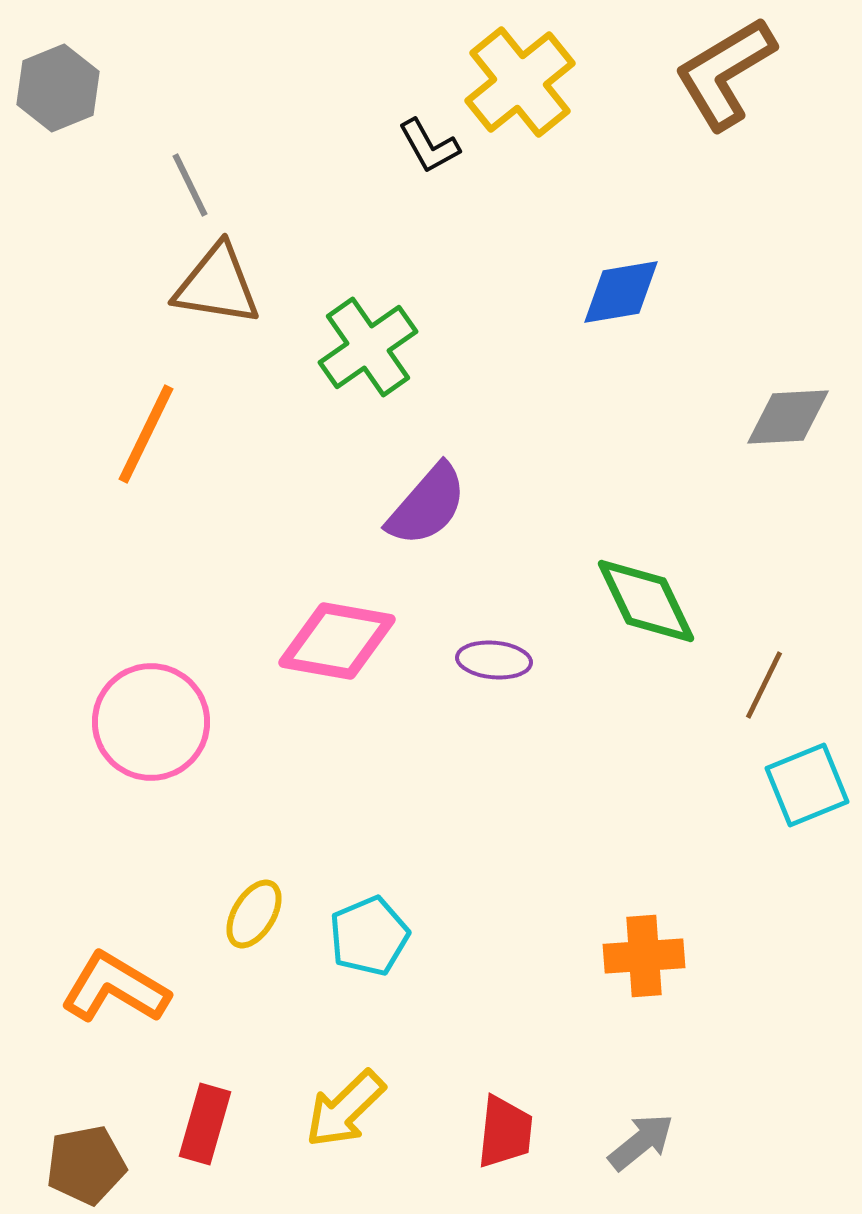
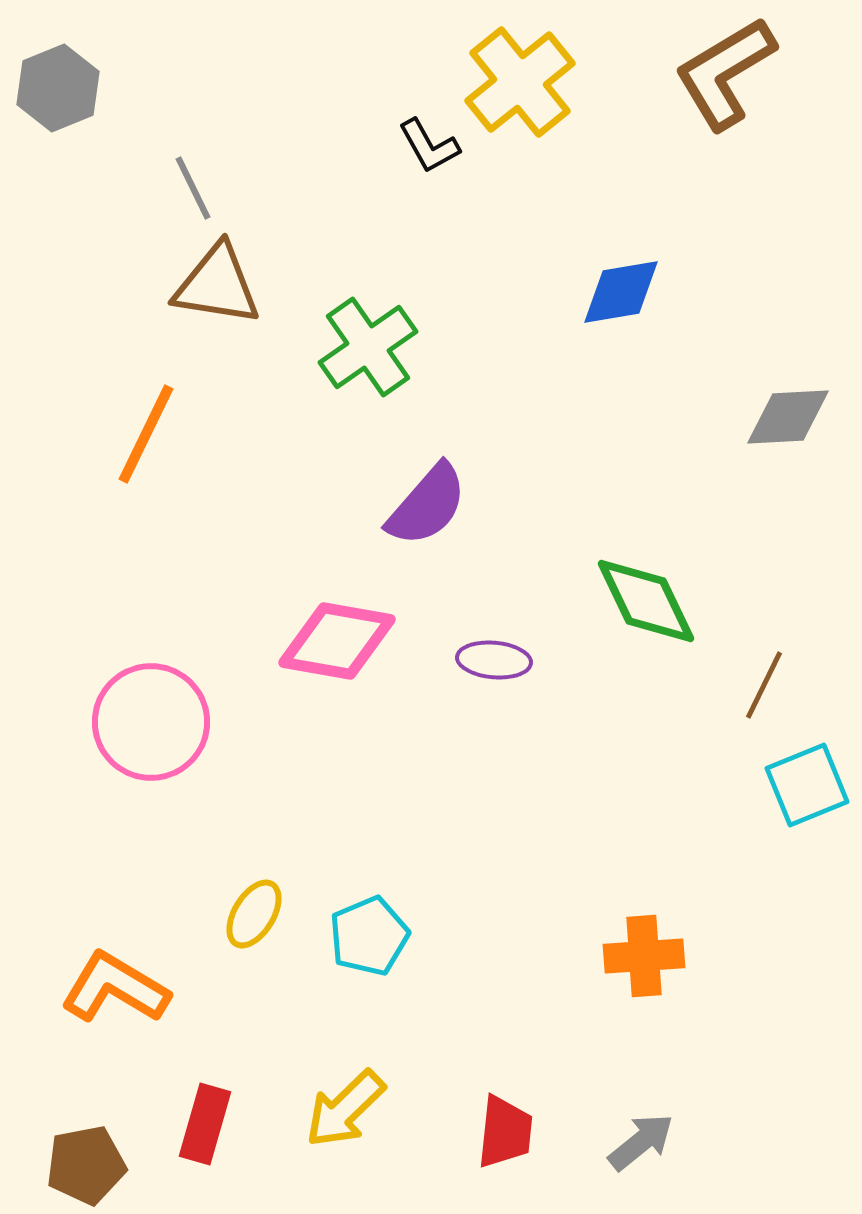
gray line: moved 3 px right, 3 px down
